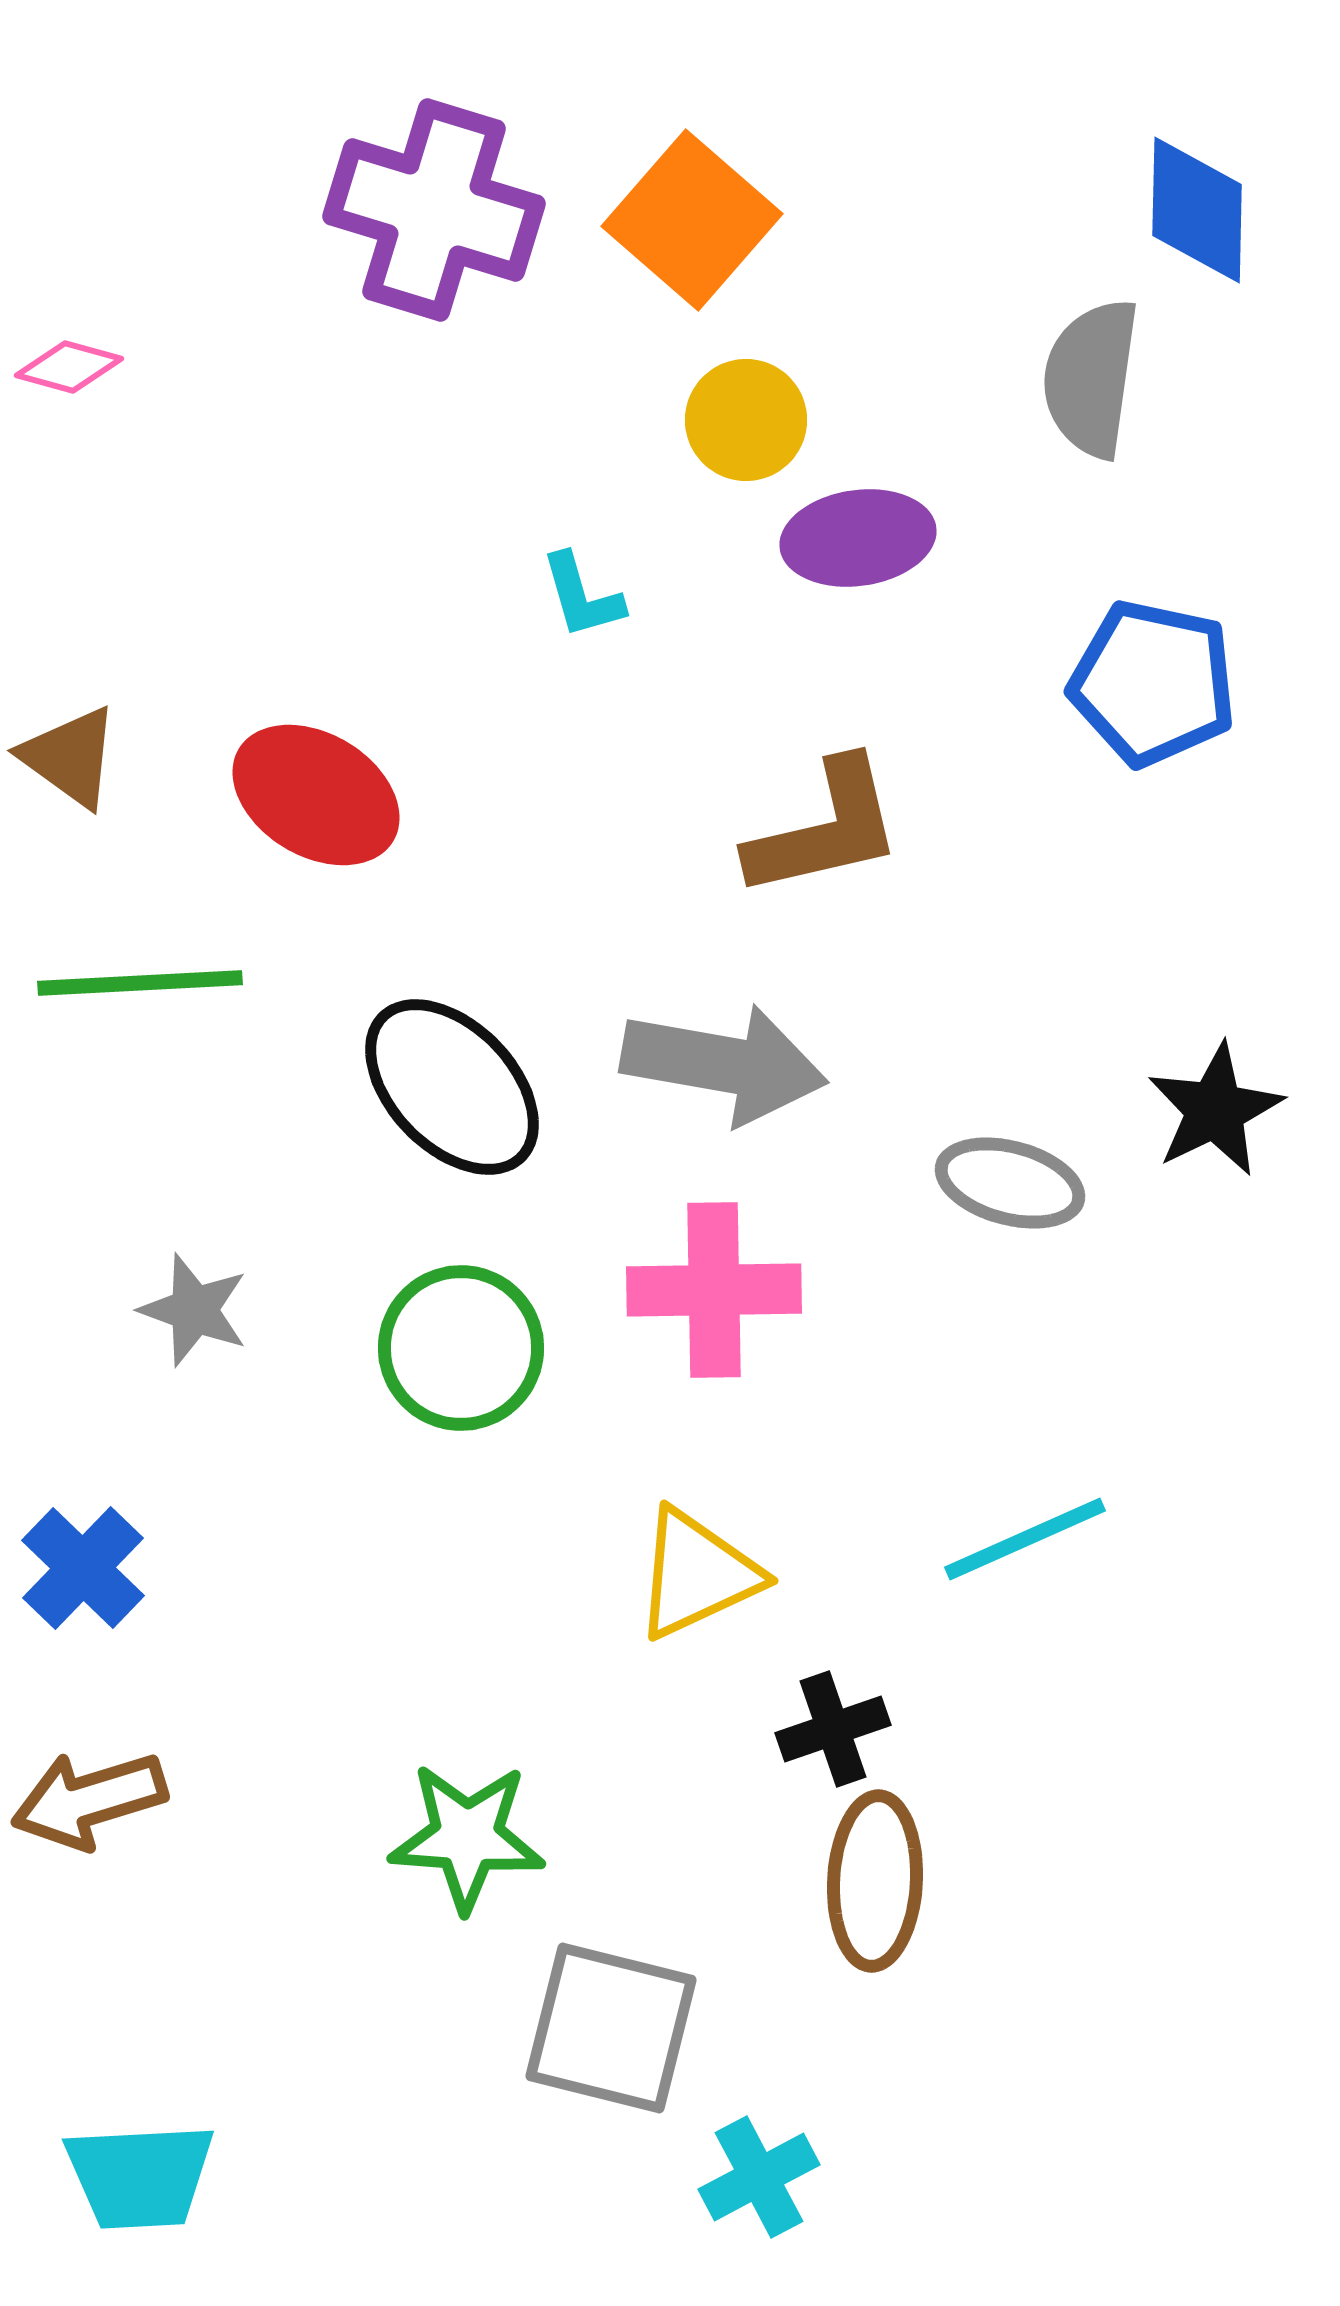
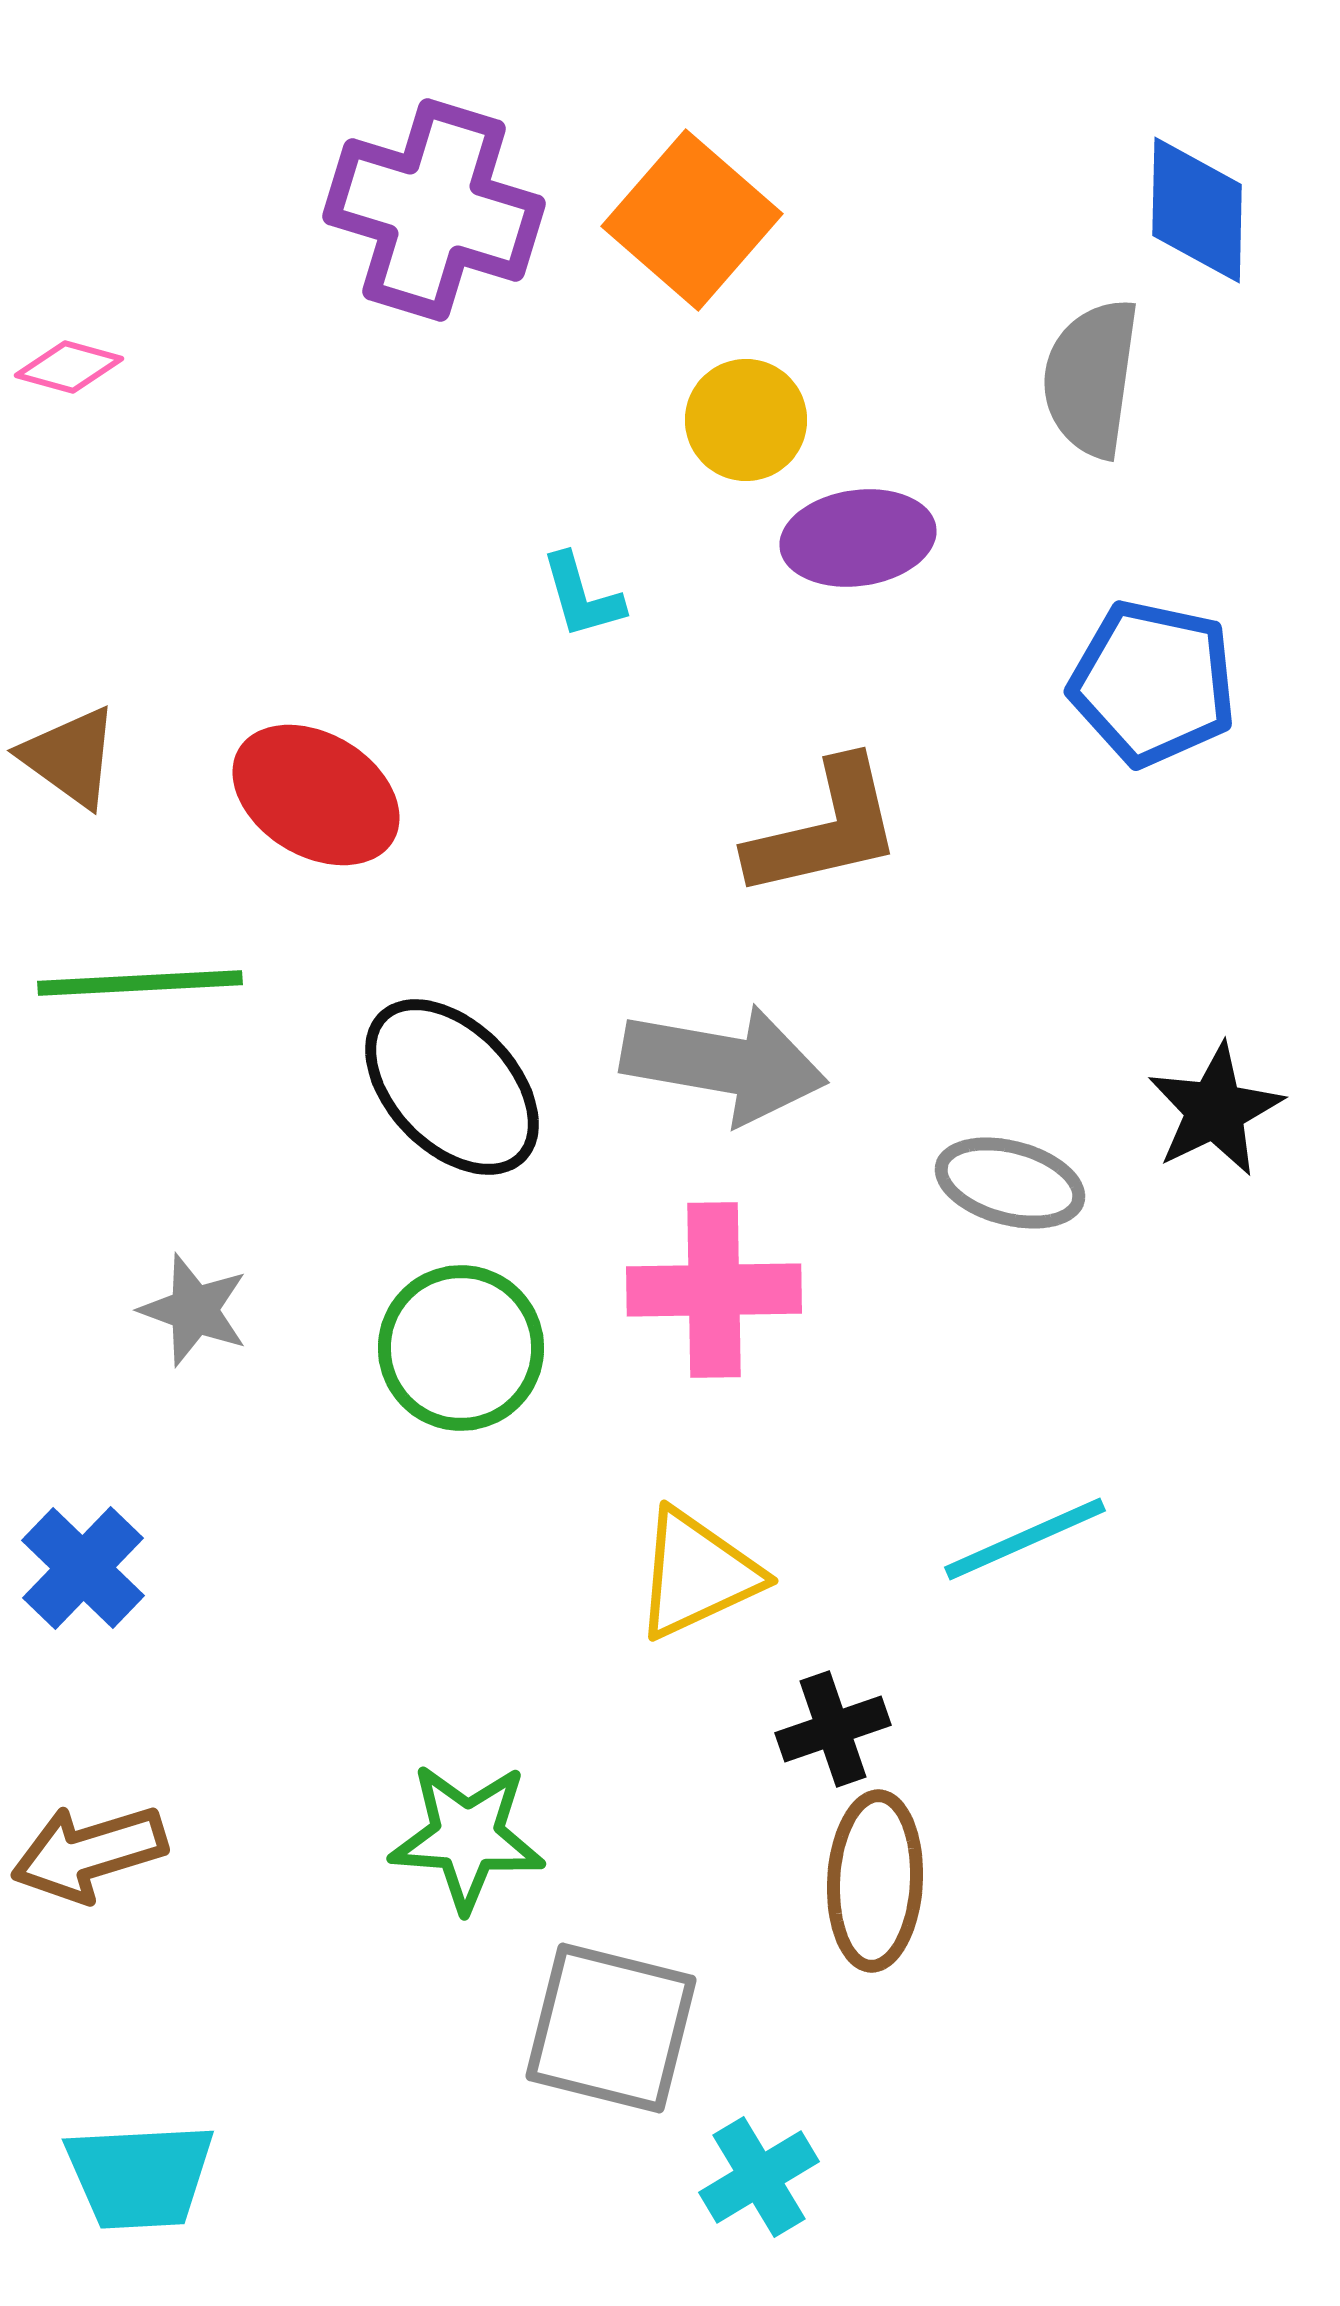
brown arrow: moved 53 px down
cyan cross: rotated 3 degrees counterclockwise
